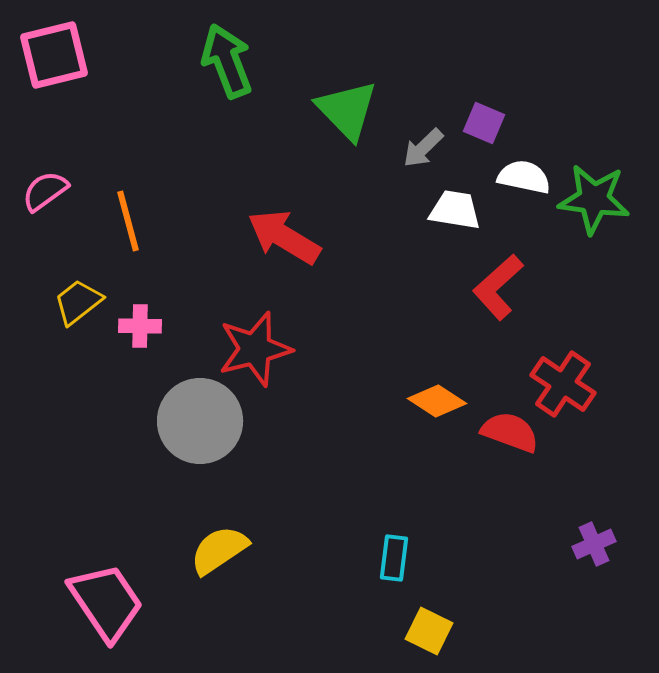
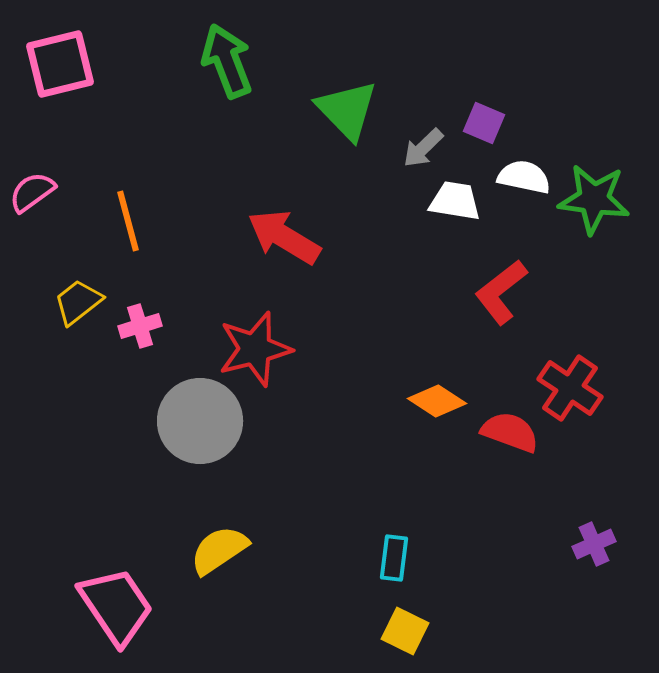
pink square: moved 6 px right, 9 px down
pink semicircle: moved 13 px left, 1 px down
white trapezoid: moved 9 px up
red L-shape: moved 3 px right, 5 px down; rotated 4 degrees clockwise
pink cross: rotated 18 degrees counterclockwise
red cross: moved 7 px right, 4 px down
pink trapezoid: moved 10 px right, 4 px down
yellow square: moved 24 px left
